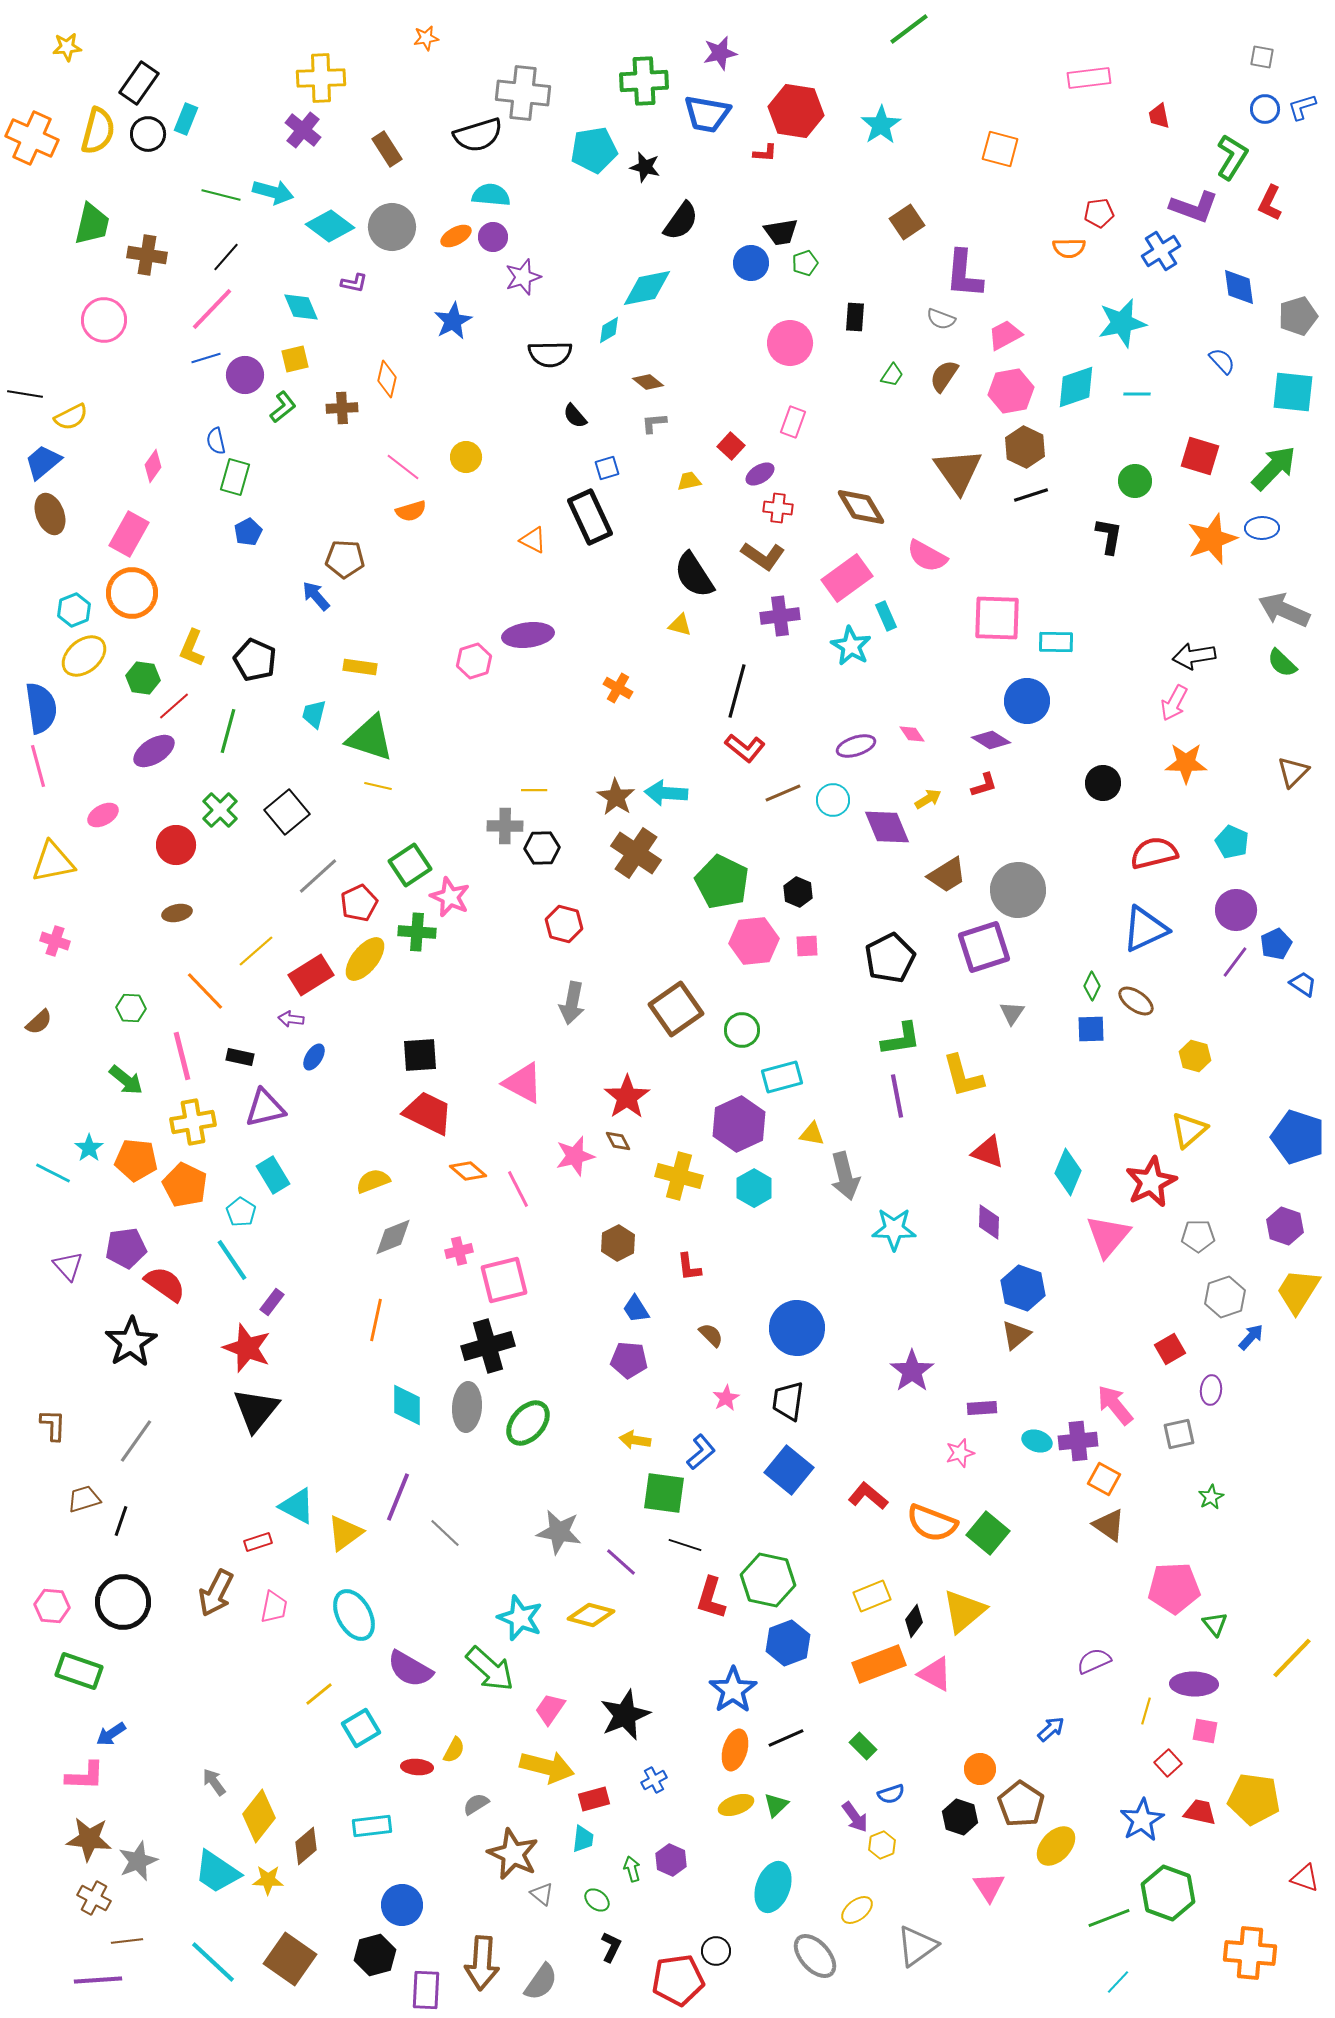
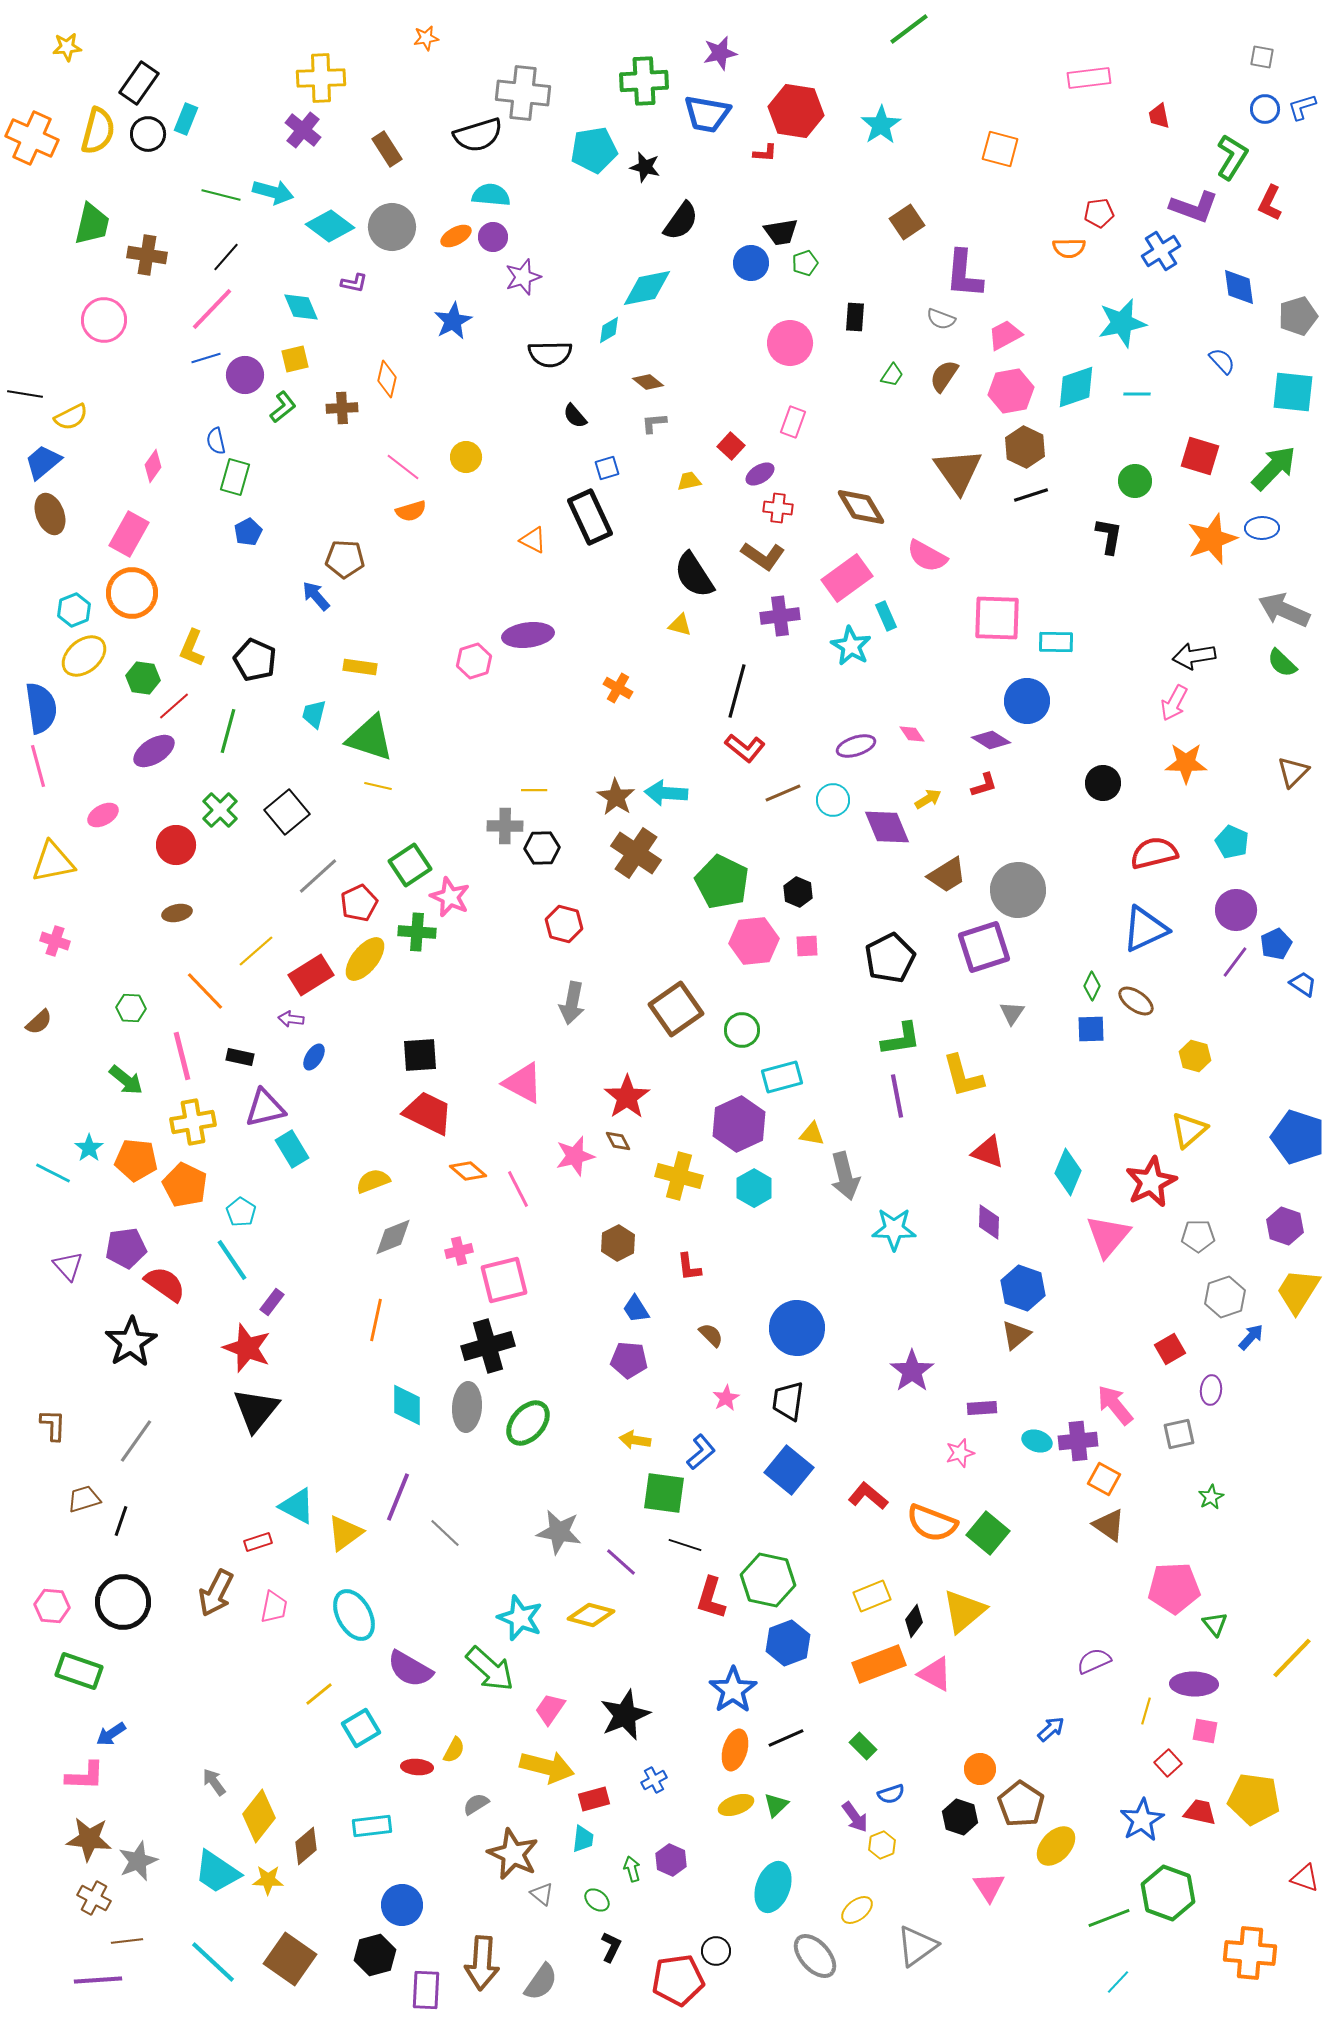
cyan rectangle at (273, 1175): moved 19 px right, 26 px up
